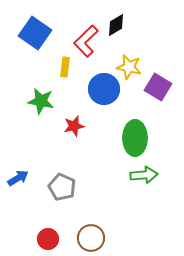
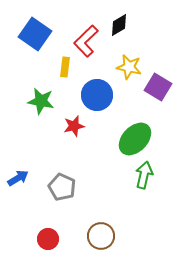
black diamond: moved 3 px right
blue square: moved 1 px down
blue circle: moved 7 px left, 6 px down
green ellipse: moved 1 px down; rotated 44 degrees clockwise
green arrow: rotated 72 degrees counterclockwise
brown circle: moved 10 px right, 2 px up
